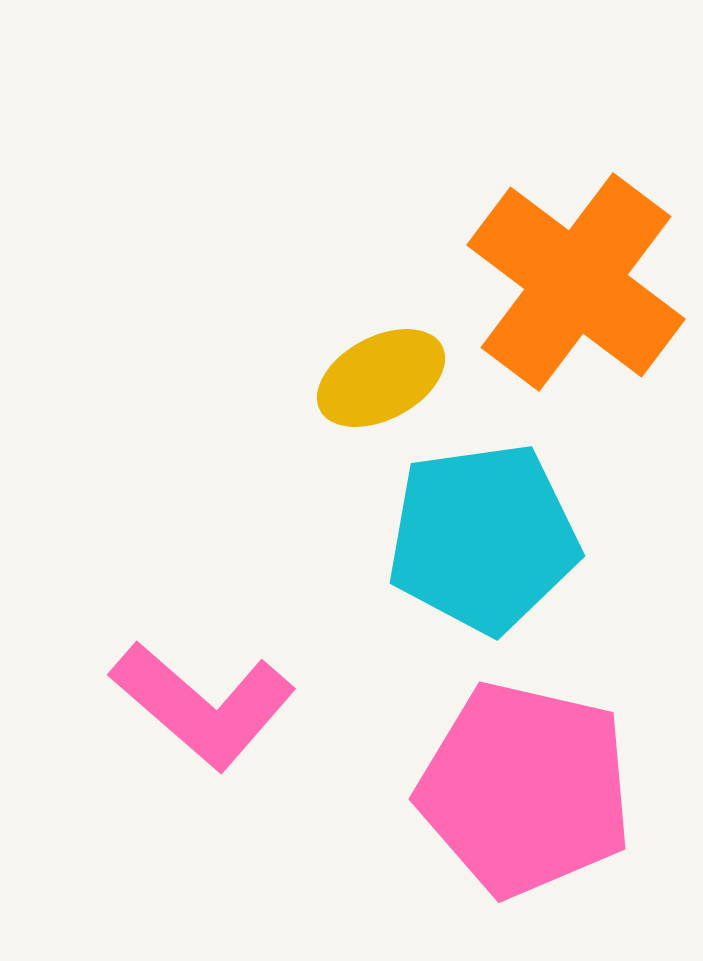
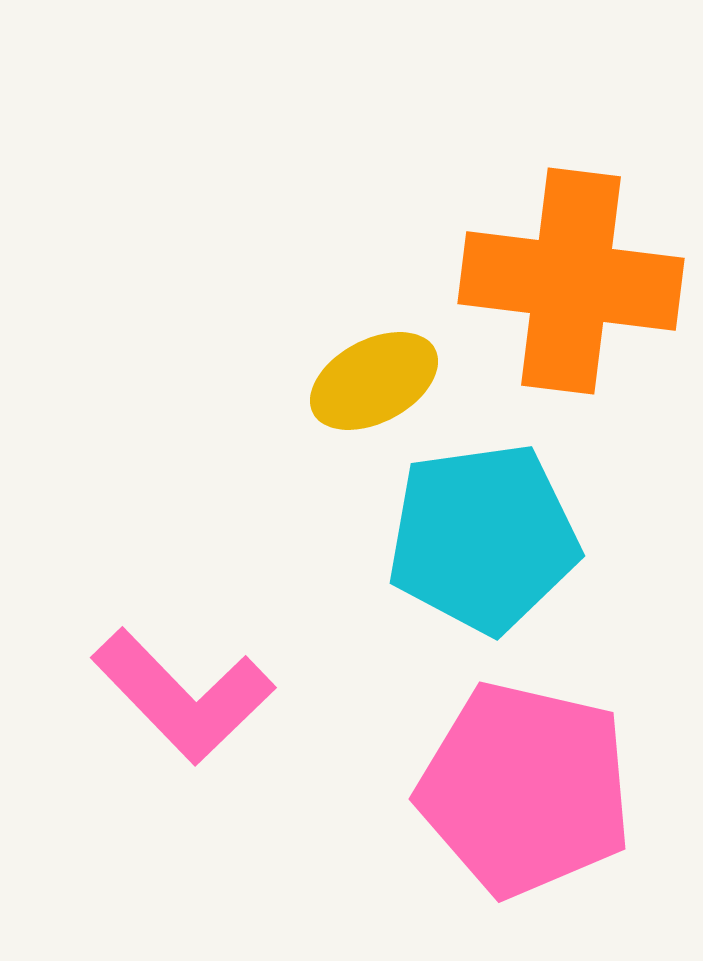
orange cross: moved 5 px left, 1 px up; rotated 30 degrees counterclockwise
yellow ellipse: moved 7 px left, 3 px down
pink L-shape: moved 20 px left, 9 px up; rotated 5 degrees clockwise
